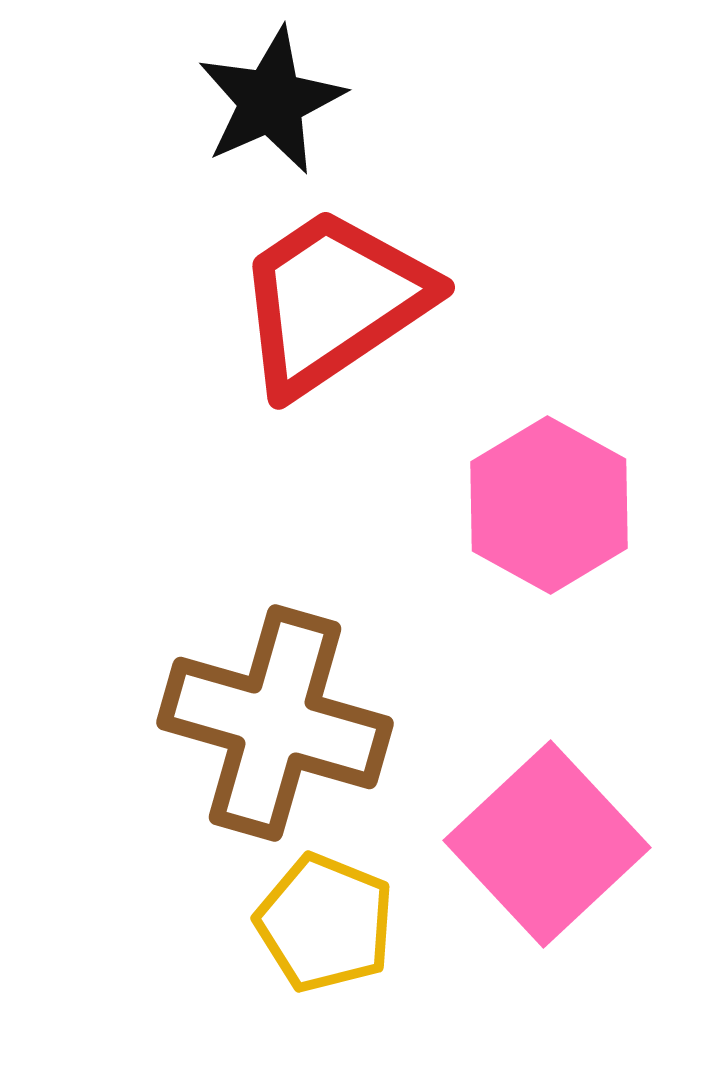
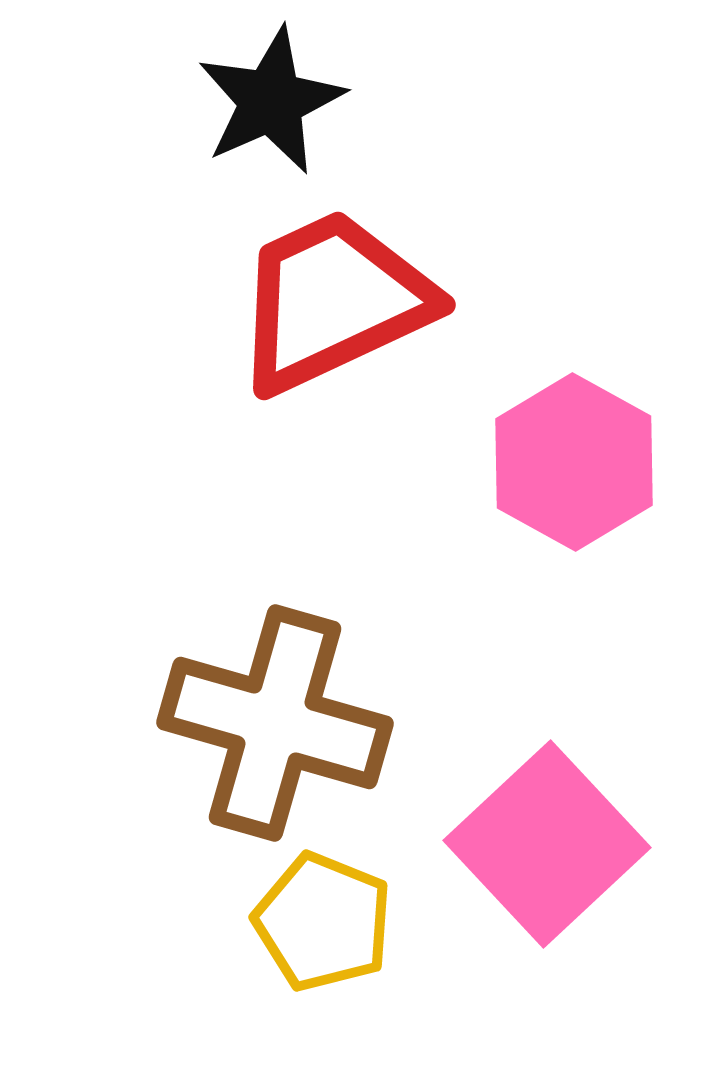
red trapezoid: rotated 9 degrees clockwise
pink hexagon: moved 25 px right, 43 px up
yellow pentagon: moved 2 px left, 1 px up
